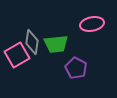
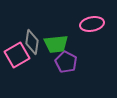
purple pentagon: moved 10 px left, 6 px up
